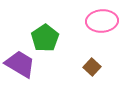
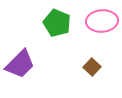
green pentagon: moved 12 px right, 15 px up; rotated 16 degrees counterclockwise
purple trapezoid: rotated 104 degrees clockwise
